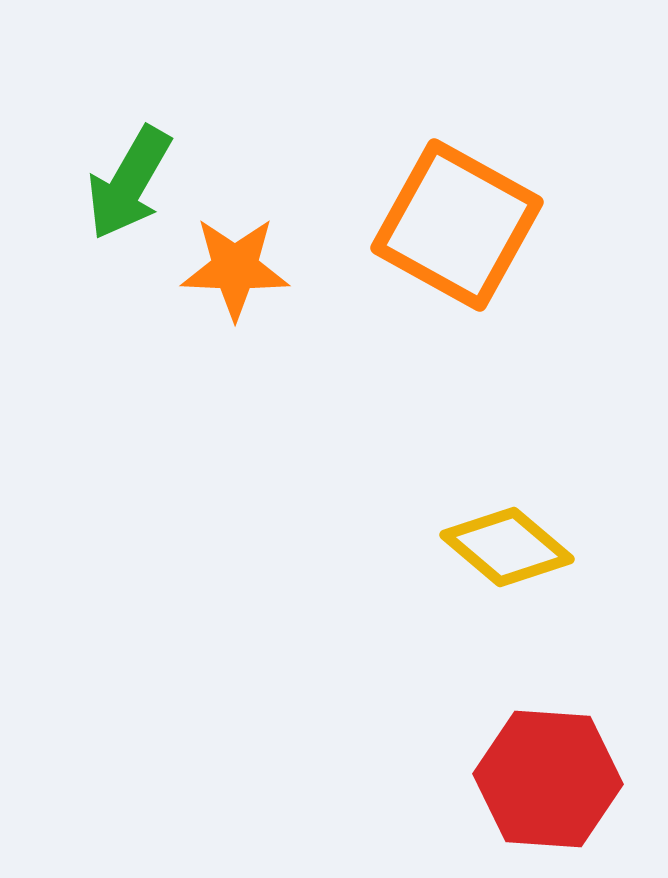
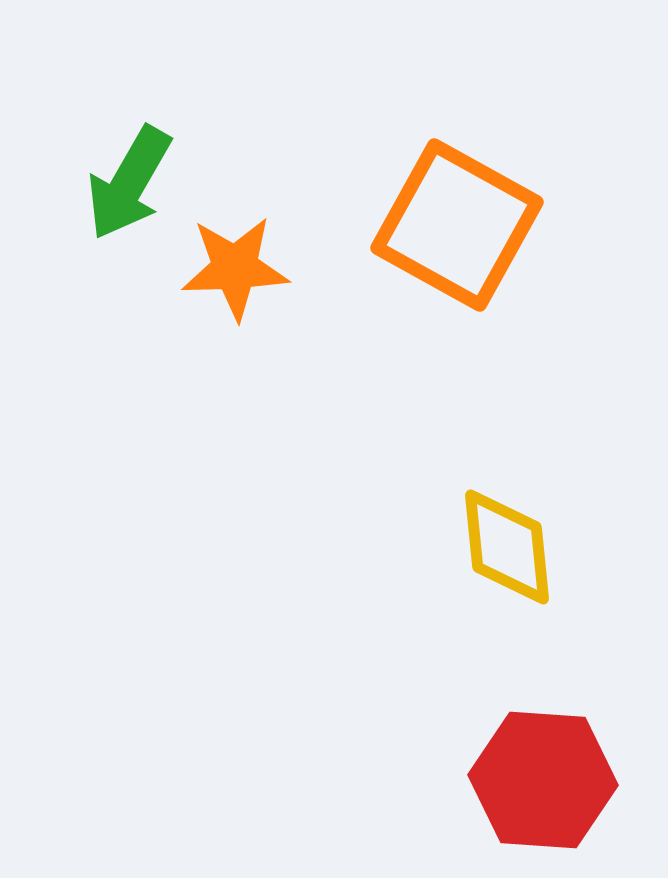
orange star: rotated 4 degrees counterclockwise
yellow diamond: rotated 44 degrees clockwise
red hexagon: moved 5 px left, 1 px down
